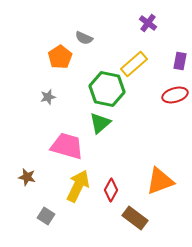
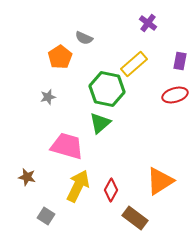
orange triangle: rotated 12 degrees counterclockwise
